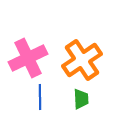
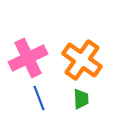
orange cross: rotated 21 degrees counterclockwise
blue line: moved 1 px left, 1 px down; rotated 20 degrees counterclockwise
